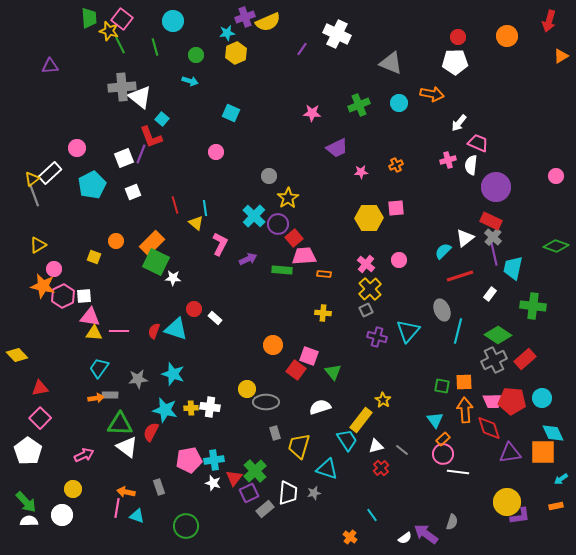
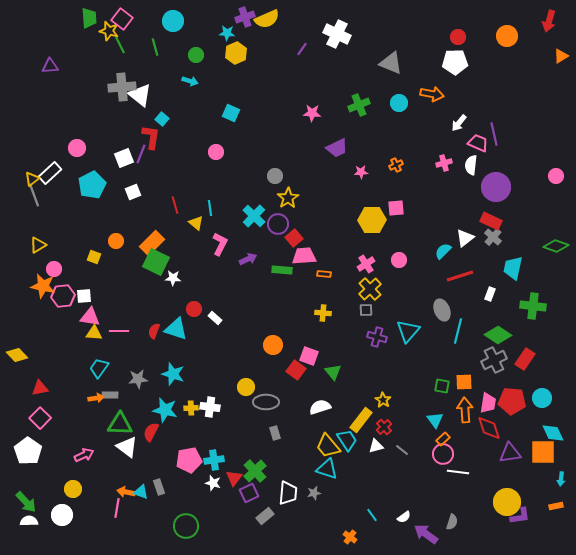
yellow semicircle at (268, 22): moved 1 px left, 3 px up
cyan star at (227, 33): rotated 14 degrees clockwise
white triangle at (140, 97): moved 2 px up
red L-shape at (151, 137): rotated 150 degrees counterclockwise
pink cross at (448, 160): moved 4 px left, 3 px down
gray circle at (269, 176): moved 6 px right
cyan line at (205, 208): moved 5 px right
yellow hexagon at (369, 218): moved 3 px right, 2 px down
purple line at (494, 254): moved 120 px up
pink cross at (366, 264): rotated 18 degrees clockwise
white rectangle at (490, 294): rotated 16 degrees counterclockwise
pink hexagon at (63, 296): rotated 20 degrees clockwise
gray square at (366, 310): rotated 24 degrees clockwise
red rectangle at (525, 359): rotated 15 degrees counterclockwise
yellow circle at (247, 389): moved 1 px left, 2 px up
pink trapezoid at (493, 401): moved 5 px left, 2 px down; rotated 80 degrees counterclockwise
yellow trapezoid at (299, 446): moved 29 px right; rotated 56 degrees counterclockwise
red cross at (381, 468): moved 3 px right, 41 px up
cyan arrow at (561, 479): rotated 48 degrees counterclockwise
gray rectangle at (265, 509): moved 7 px down
cyan triangle at (137, 516): moved 4 px right, 24 px up
white semicircle at (405, 538): moved 1 px left, 21 px up
